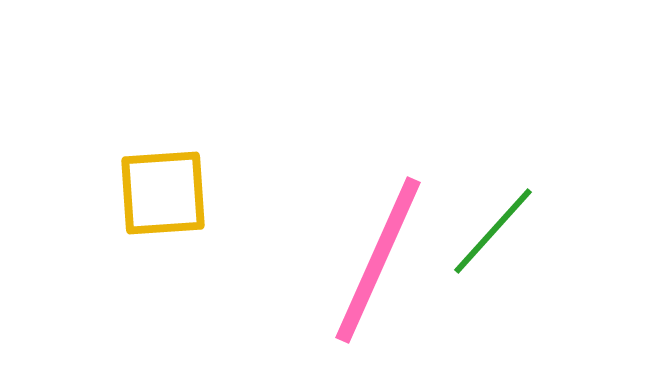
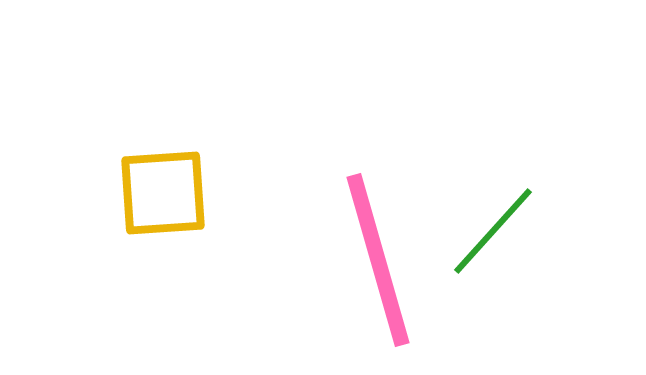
pink line: rotated 40 degrees counterclockwise
